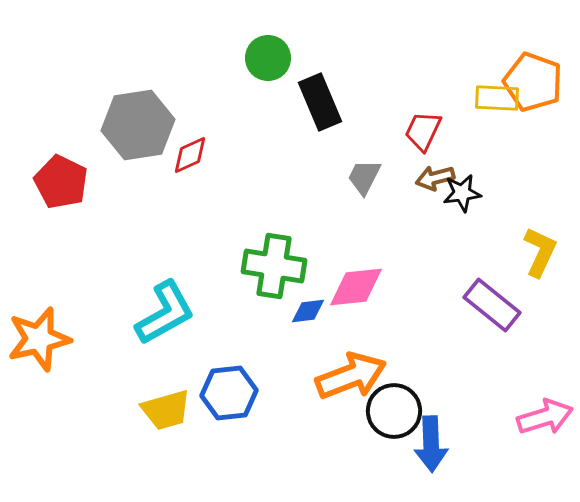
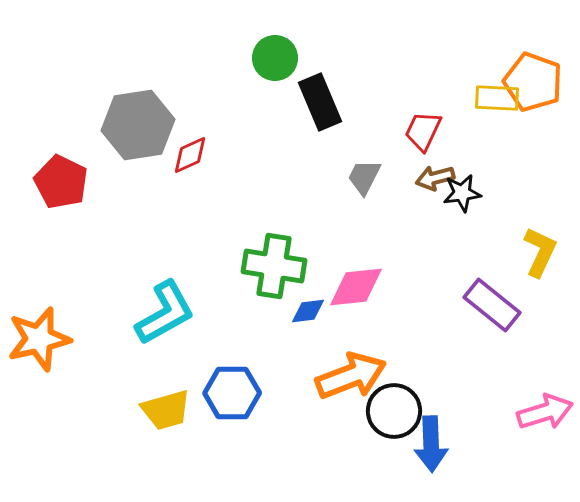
green circle: moved 7 px right
blue hexagon: moved 3 px right; rotated 6 degrees clockwise
pink arrow: moved 5 px up
